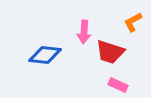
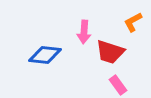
pink rectangle: rotated 30 degrees clockwise
